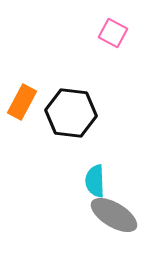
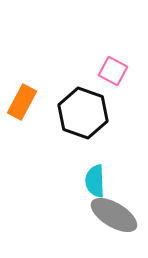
pink square: moved 38 px down
black hexagon: moved 12 px right; rotated 12 degrees clockwise
